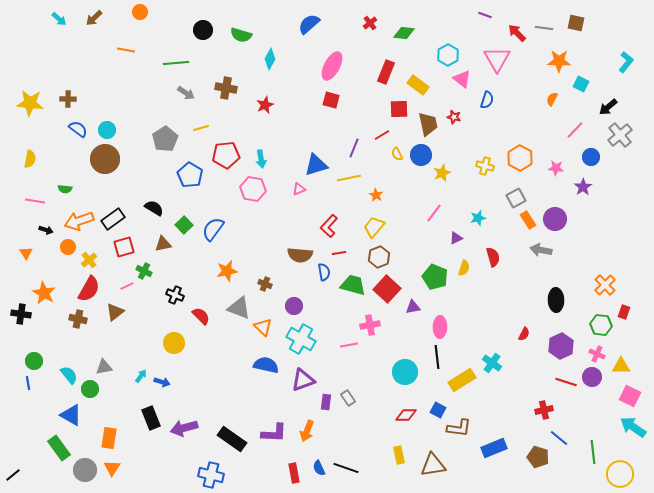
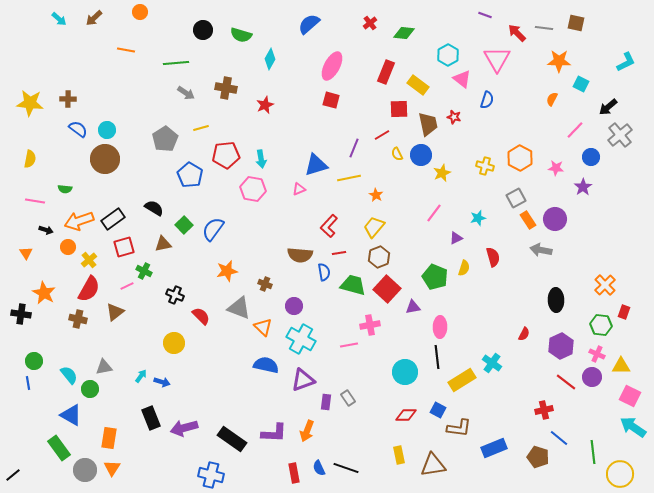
cyan L-shape at (626, 62): rotated 25 degrees clockwise
red line at (566, 382): rotated 20 degrees clockwise
